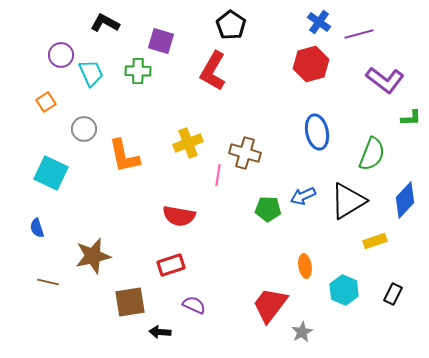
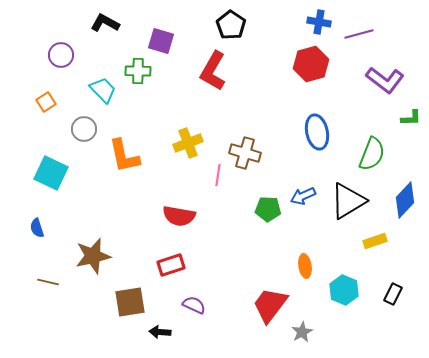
blue cross: rotated 25 degrees counterclockwise
cyan trapezoid: moved 12 px right, 17 px down; rotated 20 degrees counterclockwise
